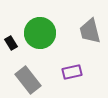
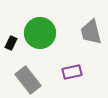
gray trapezoid: moved 1 px right, 1 px down
black rectangle: rotated 56 degrees clockwise
